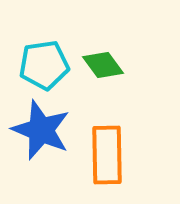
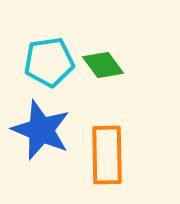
cyan pentagon: moved 5 px right, 3 px up
